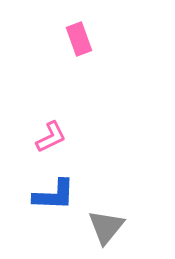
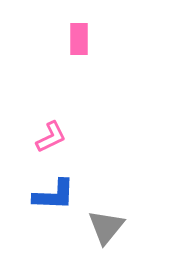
pink rectangle: rotated 20 degrees clockwise
